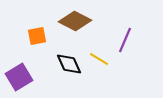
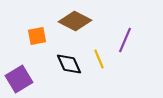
yellow line: rotated 36 degrees clockwise
purple square: moved 2 px down
